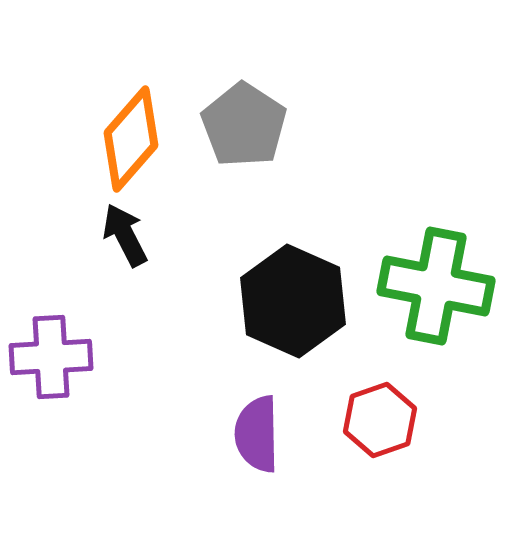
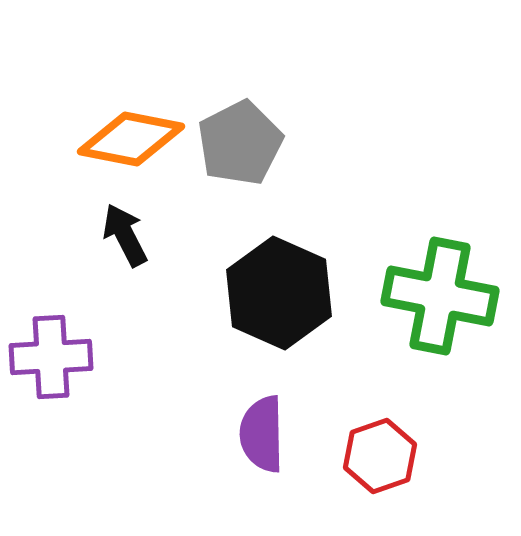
gray pentagon: moved 4 px left, 18 px down; rotated 12 degrees clockwise
orange diamond: rotated 60 degrees clockwise
green cross: moved 4 px right, 10 px down
black hexagon: moved 14 px left, 8 px up
red hexagon: moved 36 px down
purple semicircle: moved 5 px right
